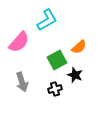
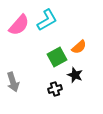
pink semicircle: moved 17 px up
green square: moved 3 px up
gray arrow: moved 9 px left
